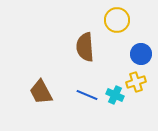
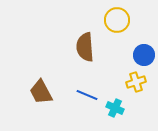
blue circle: moved 3 px right, 1 px down
cyan cross: moved 13 px down
